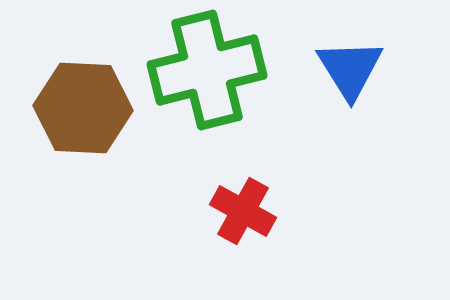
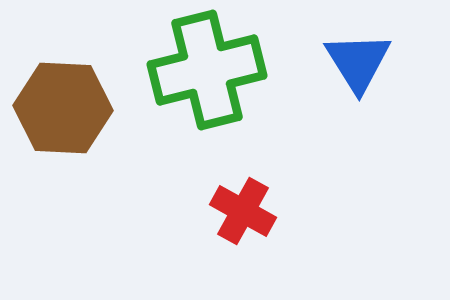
blue triangle: moved 8 px right, 7 px up
brown hexagon: moved 20 px left
